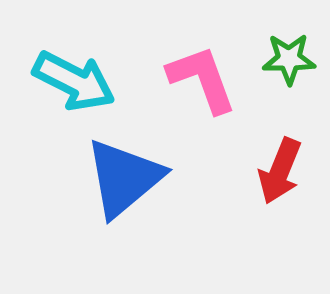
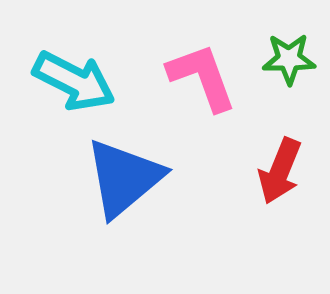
pink L-shape: moved 2 px up
